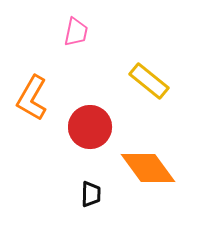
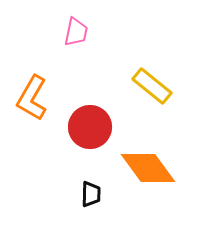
yellow rectangle: moved 3 px right, 5 px down
